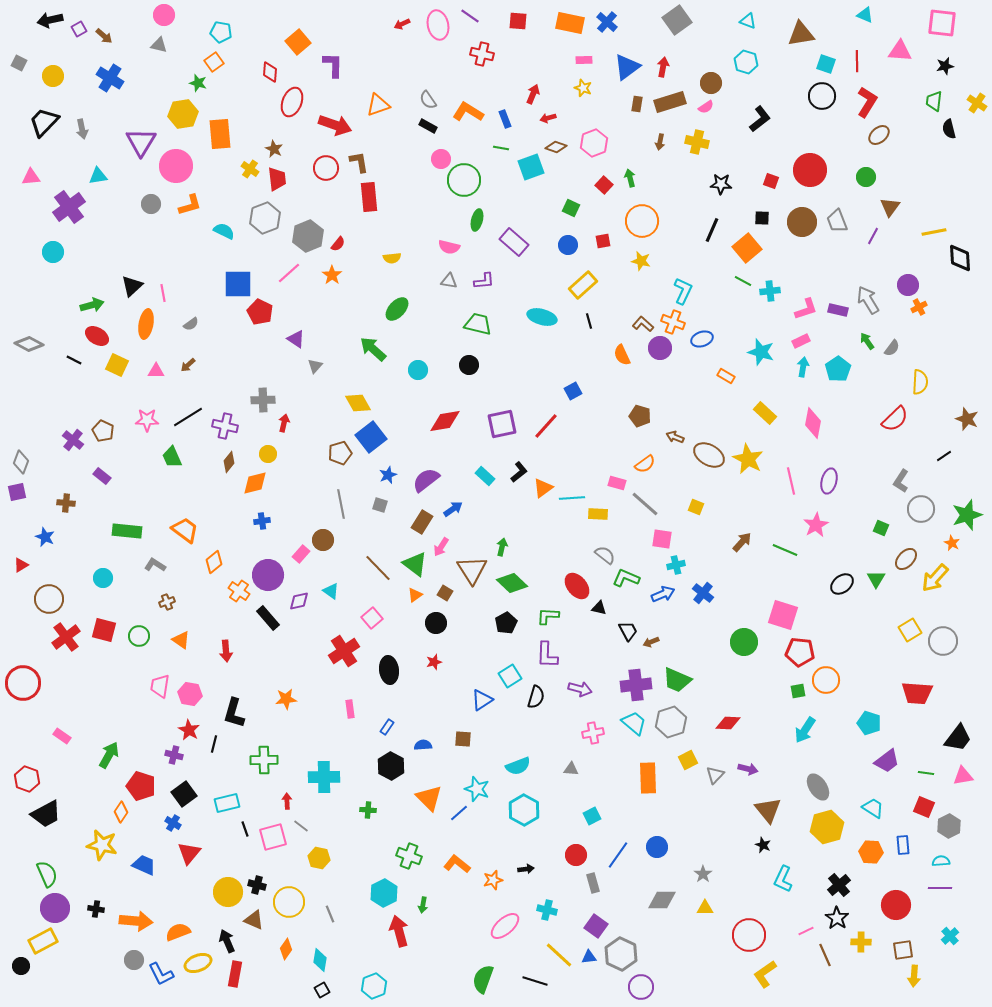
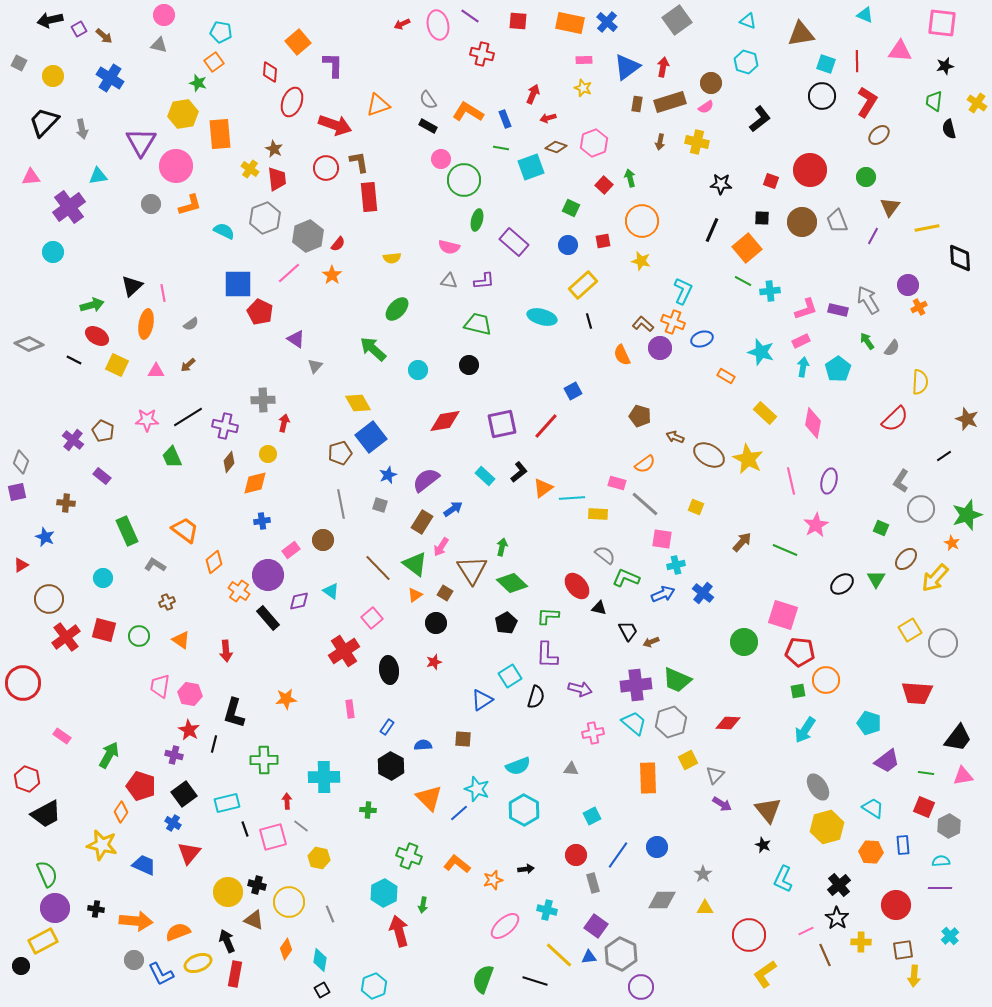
yellow line at (934, 232): moved 7 px left, 4 px up
green rectangle at (127, 531): rotated 60 degrees clockwise
pink rectangle at (301, 554): moved 10 px left, 4 px up; rotated 12 degrees clockwise
gray circle at (943, 641): moved 2 px down
purple arrow at (748, 769): moved 26 px left, 35 px down; rotated 18 degrees clockwise
